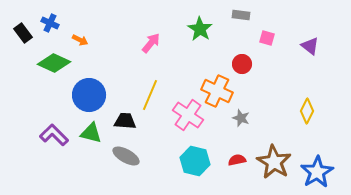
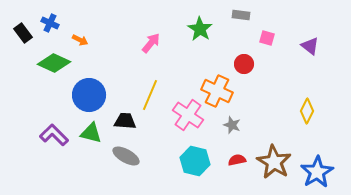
red circle: moved 2 px right
gray star: moved 9 px left, 7 px down
